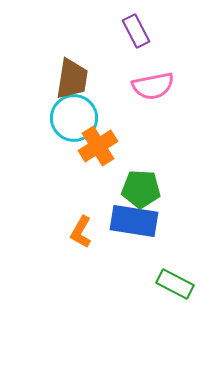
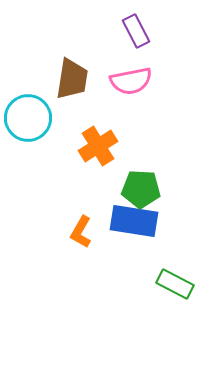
pink semicircle: moved 22 px left, 5 px up
cyan circle: moved 46 px left
